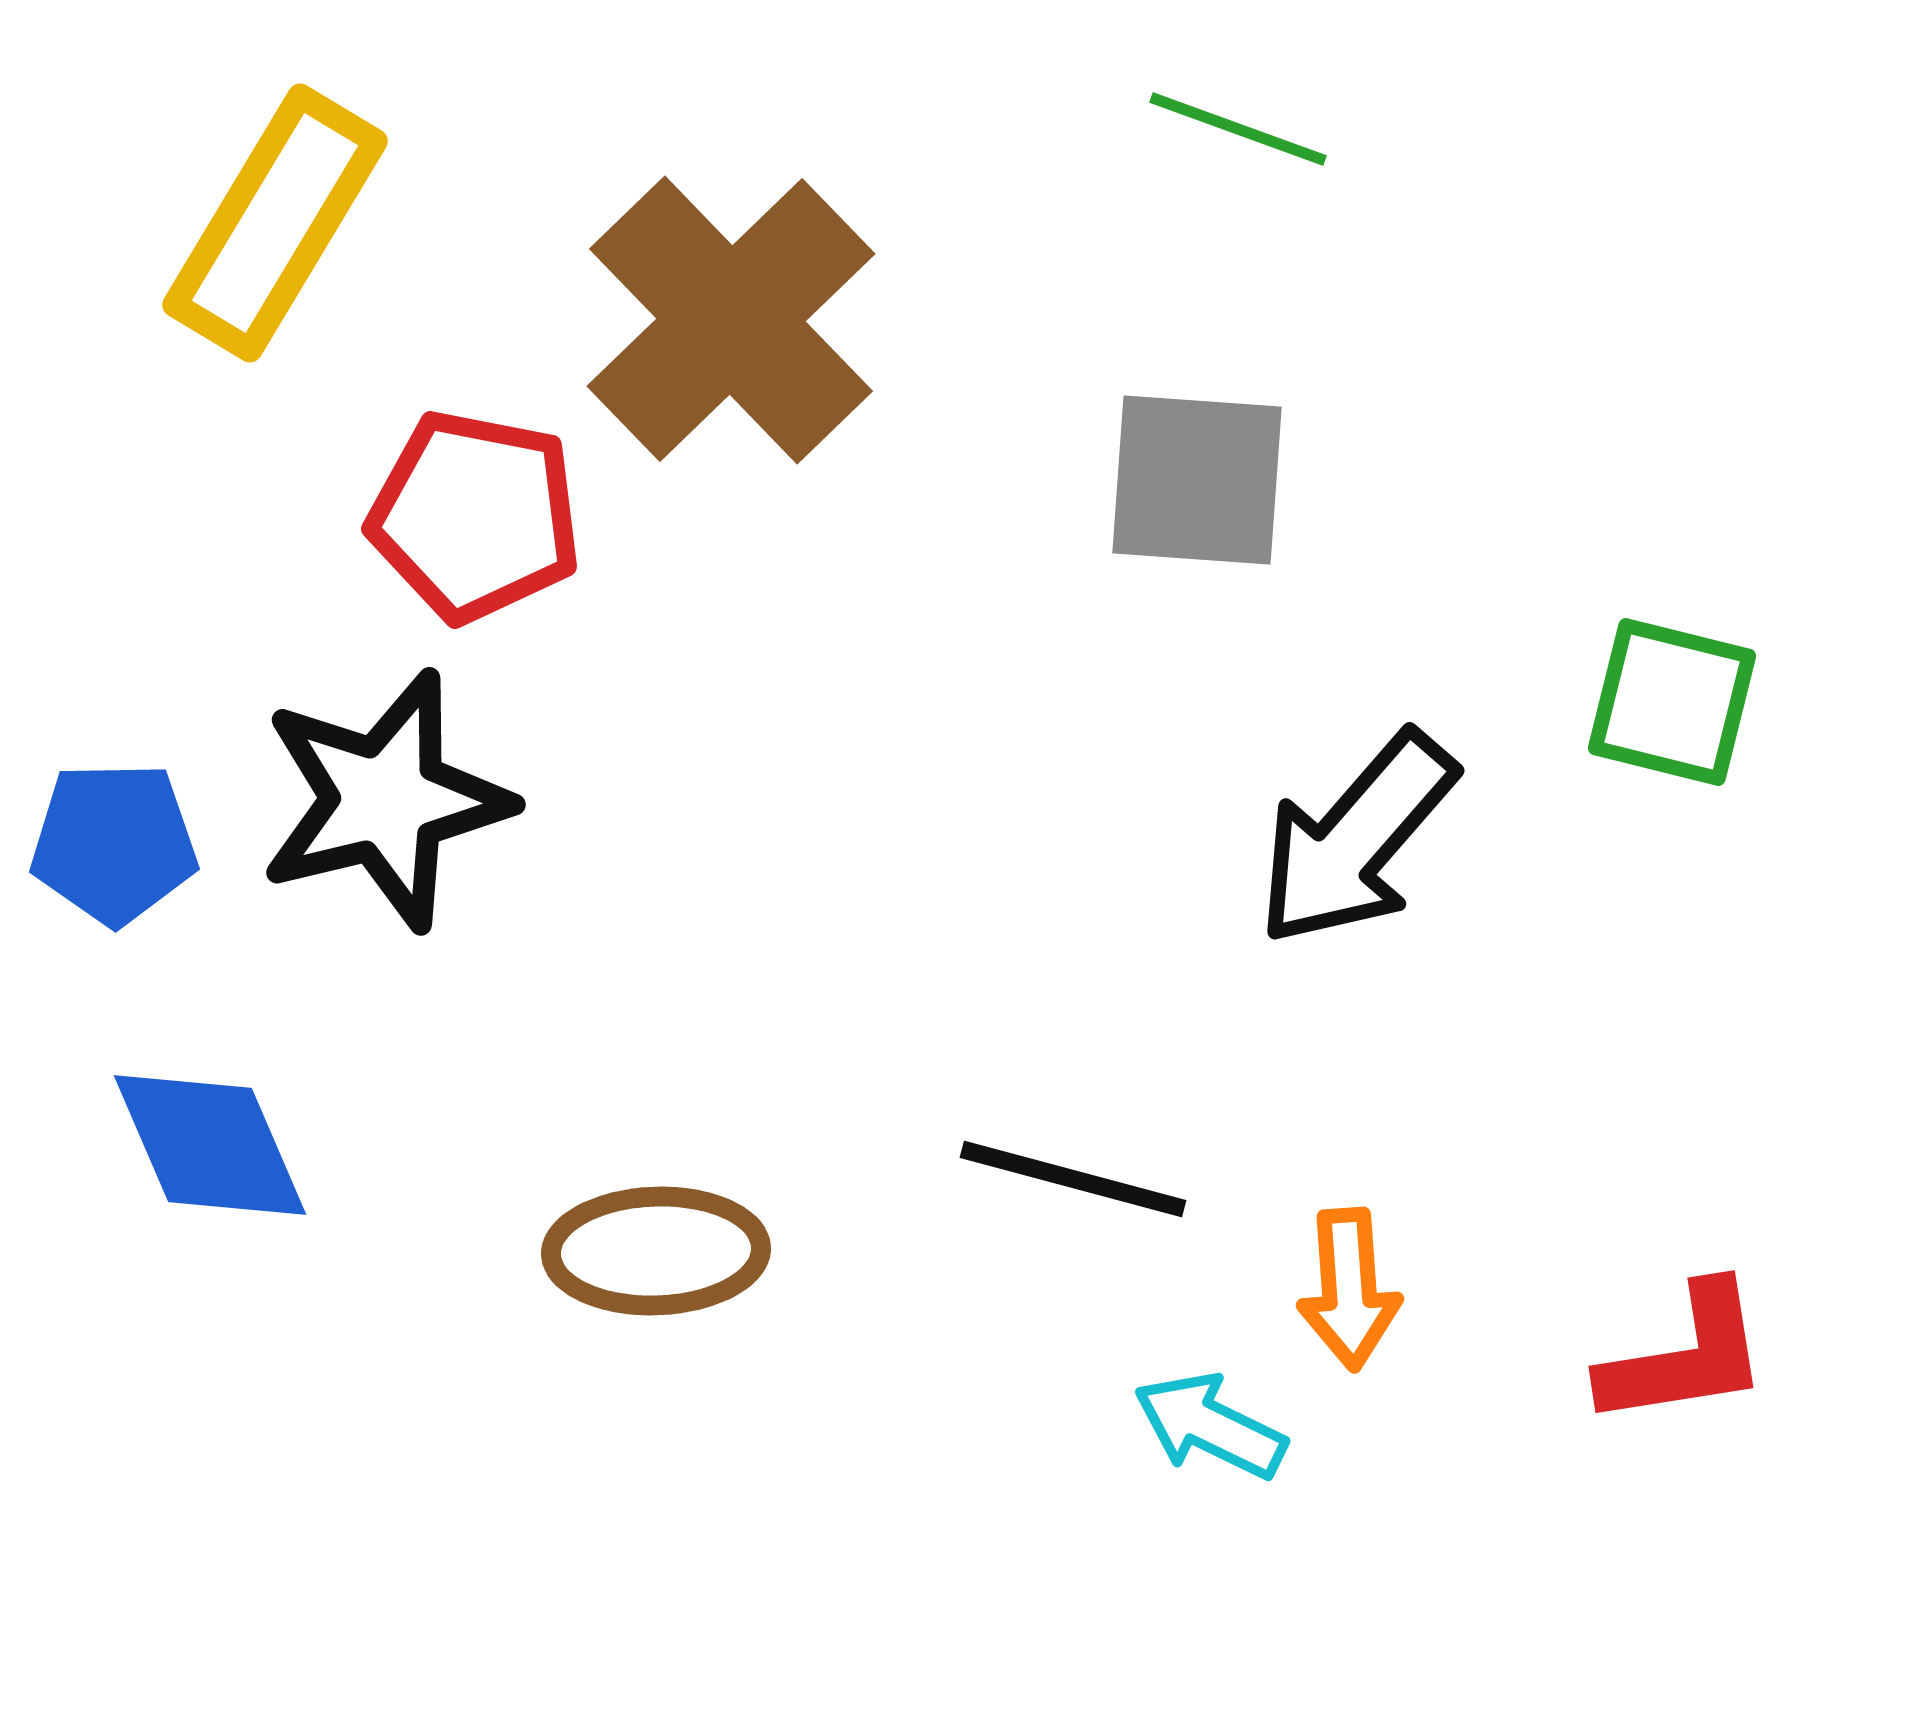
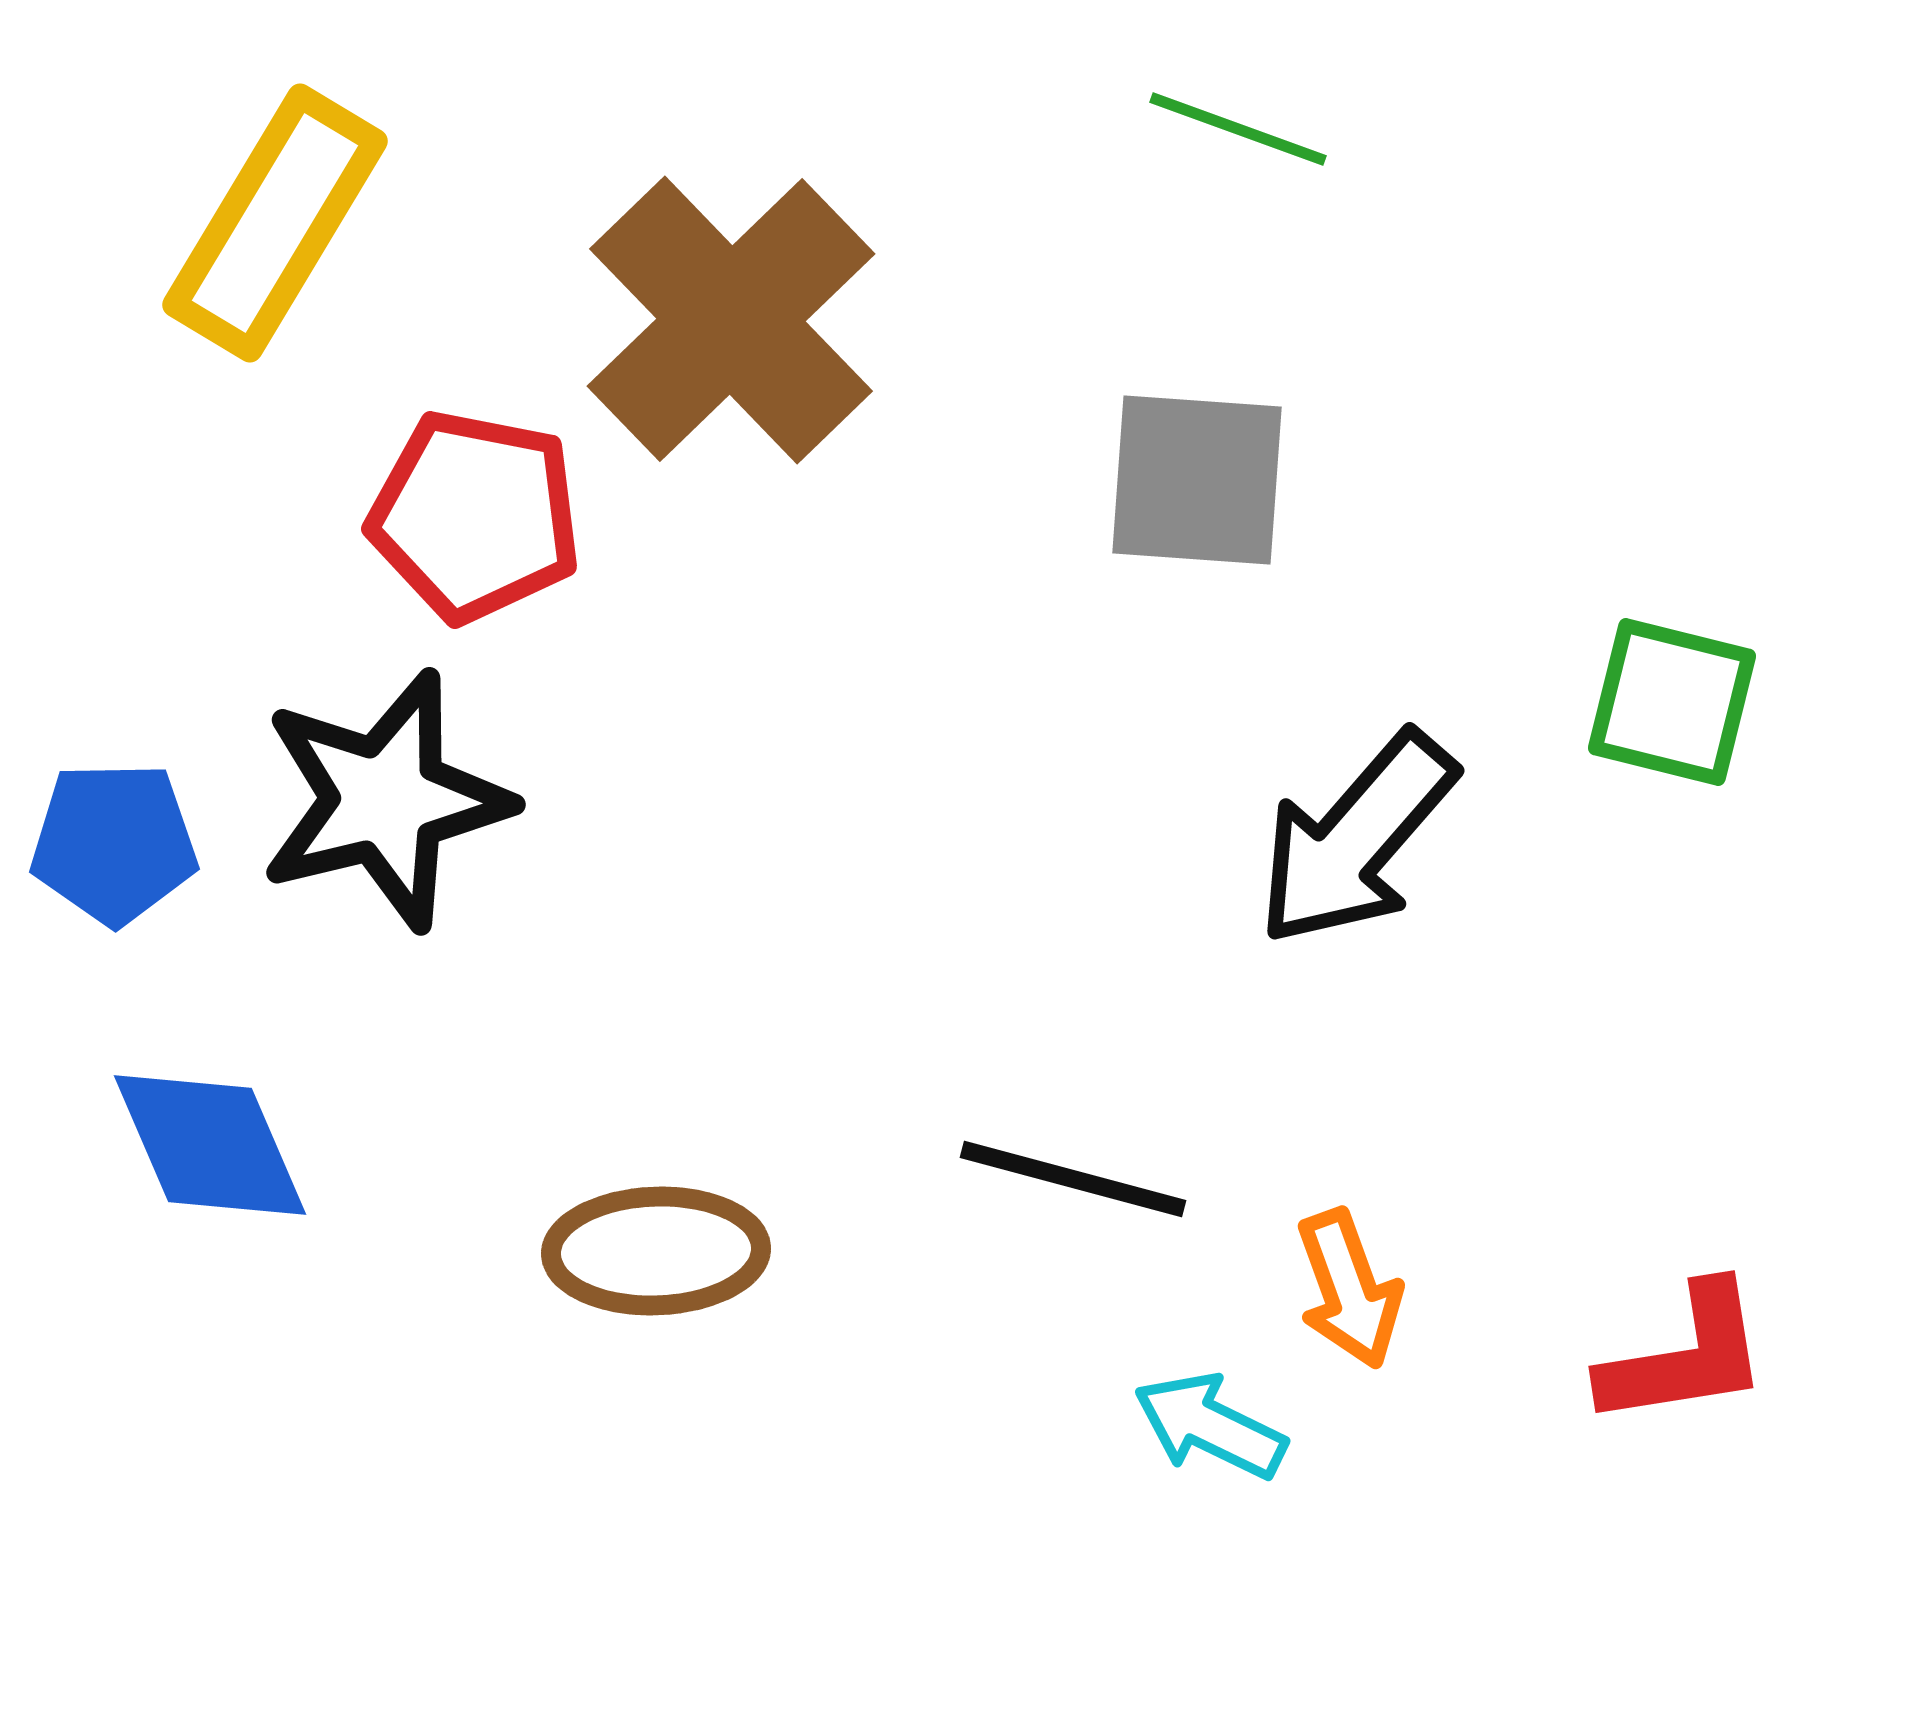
orange arrow: rotated 16 degrees counterclockwise
